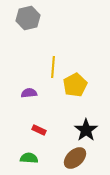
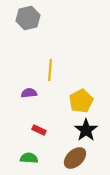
yellow line: moved 3 px left, 3 px down
yellow pentagon: moved 6 px right, 16 px down
